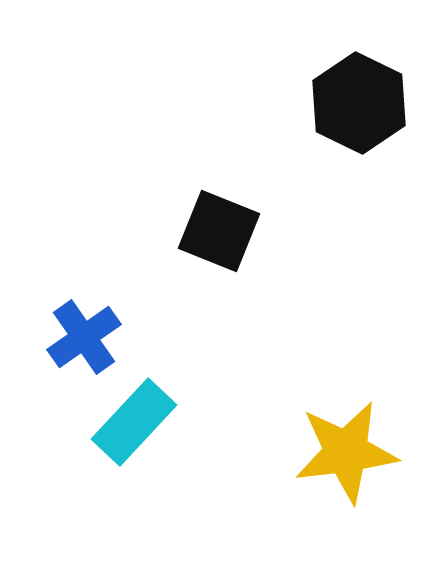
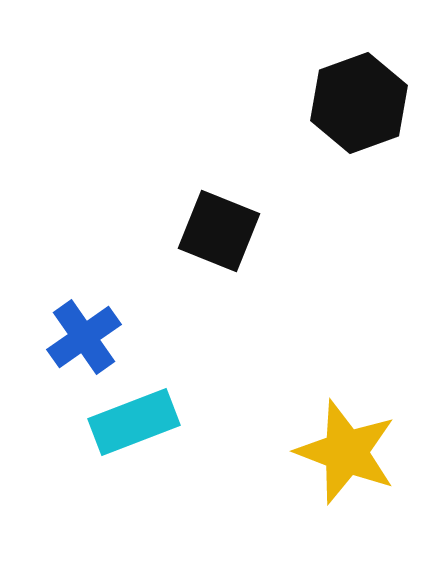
black hexagon: rotated 14 degrees clockwise
cyan rectangle: rotated 26 degrees clockwise
yellow star: rotated 28 degrees clockwise
